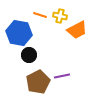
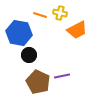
yellow cross: moved 3 px up
brown pentagon: rotated 20 degrees counterclockwise
